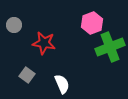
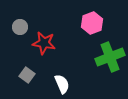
gray circle: moved 6 px right, 2 px down
green cross: moved 10 px down
